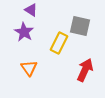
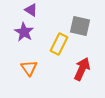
yellow rectangle: moved 1 px down
red arrow: moved 3 px left, 1 px up
